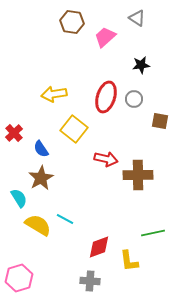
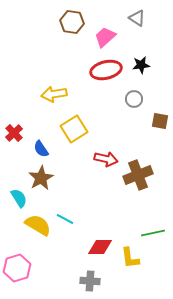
red ellipse: moved 27 px up; rotated 60 degrees clockwise
yellow square: rotated 20 degrees clockwise
brown cross: rotated 20 degrees counterclockwise
red diamond: moved 1 px right; rotated 20 degrees clockwise
yellow L-shape: moved 1 px right, 3 px up
pink hexagon: moved 2 px left, 10 px up
